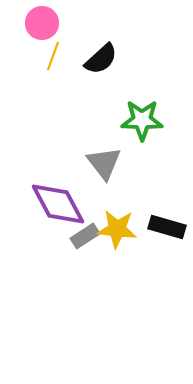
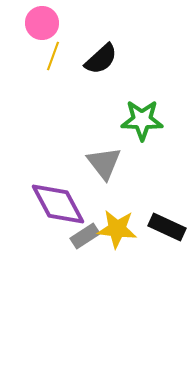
black rectangle: rotated 9 degrees clockwise
